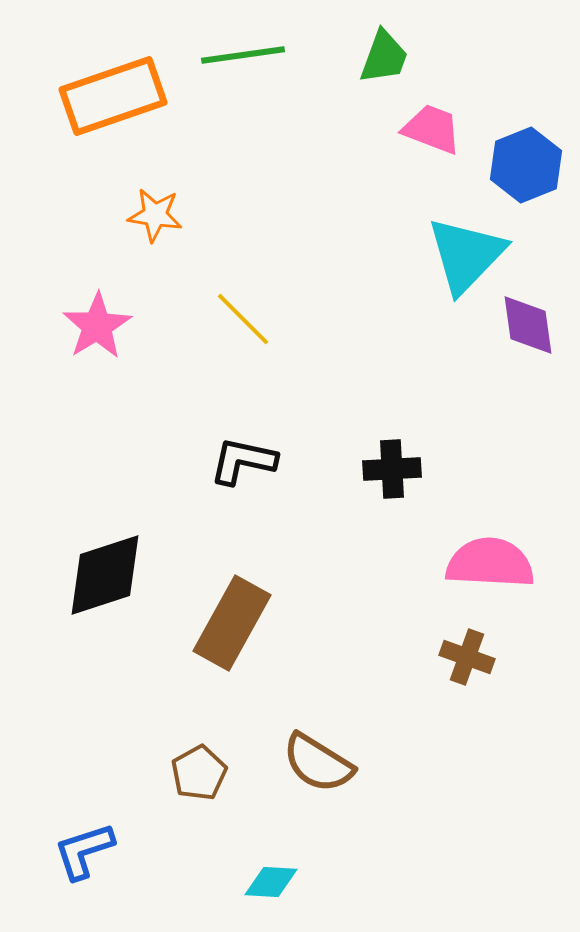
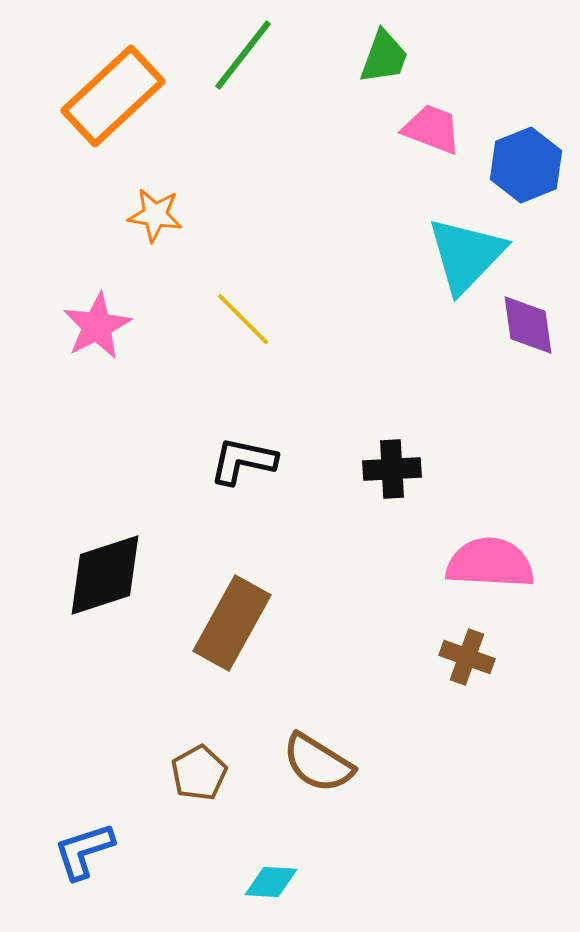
green line: rotated 44 degrees counterclockwise
orange rectangle: rotated 24 degrees counterclockwise
pink star: rotated 4 degrees clockwise
